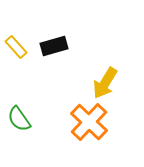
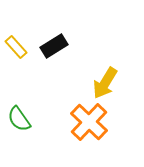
black rectangle: rotated 16 degrees counterclockwise
